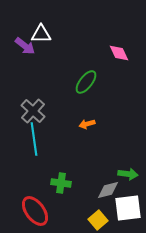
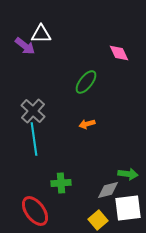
green cross: rotated 12 degrees counterclockwise
